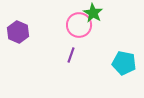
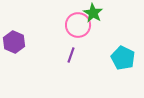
pink circle: moved 1 px left
purple hexagon: moved 4 px left, 10 px down
cyan pentagon: moved 1 px left, 5 px up; rotated 15 degrees clockwise
